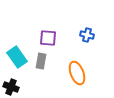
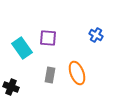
blue cross: moved 9 px right; rotated 16 degrees clockwise
cyan rectangle: moved 5 px right, 9 px up
gray rectangle: moved 9 px right, 14 px down
